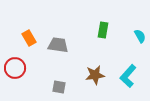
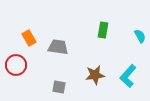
gray trapezoid: moved 2 px down
red circle: moved 1 px right, 3 px up
